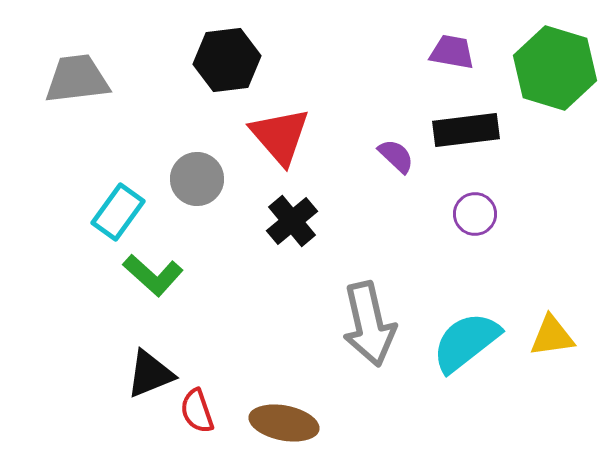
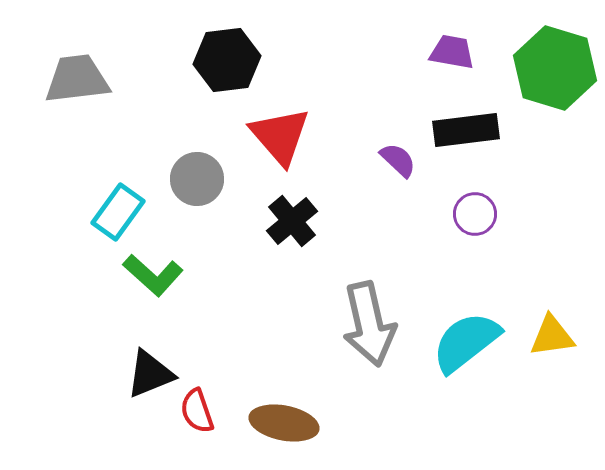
purple semicircle: moved 2 px right, 4 px down
